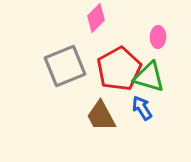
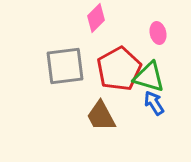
pink ellipse: moved 4 px up; rotated 15 degrees counterclockwise
gray square: rotated 15 degrees clockwise
blue arrow: moved 12 px right, 5 px up
